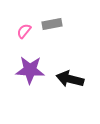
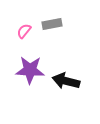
black arrow: moved 4 px left, 2 px down
